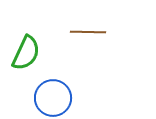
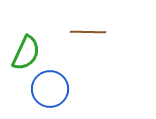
blue circle: moved 3 px left, 9 px up
